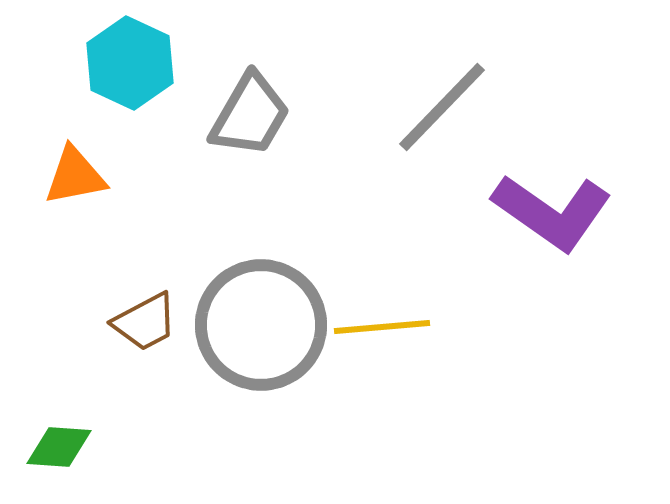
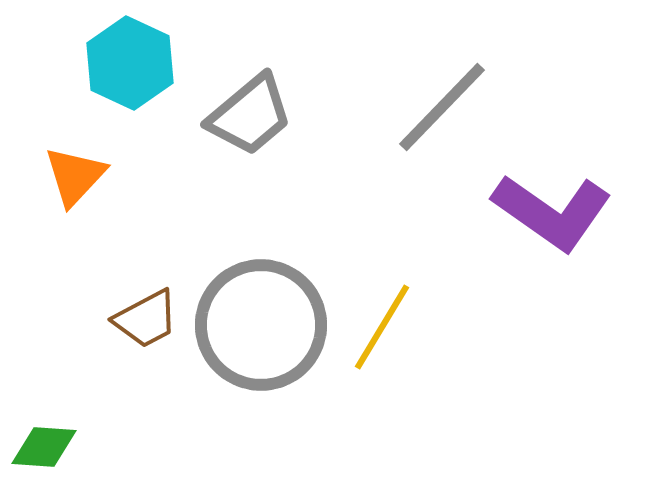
gray trapezoid: rotated 20 degrees clockwise
orange triangle: rotated 36 degrees counterclockwise
brown trapezoid: moved 1 px right, 3 px up
yellow line: rotated 54 degrees counterclockwise
green diamond: moved 15 px left
